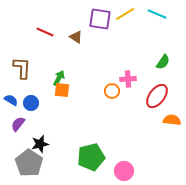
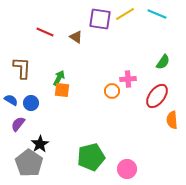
orange semicircle: rotated 102 degrees counterclockwise
black star: rotated 18 degrees counterclockwise
pink circle: moved 3 px right, 2 px up
